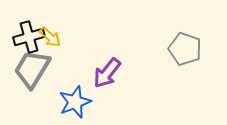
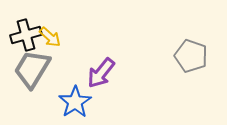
black cross: moved 3 px left, 2 px up
gray pentagon: moved 6 px right, 7 px down
purple arrow: moved 6 px left
blue star: rotated 12 degrees counterclockwise
